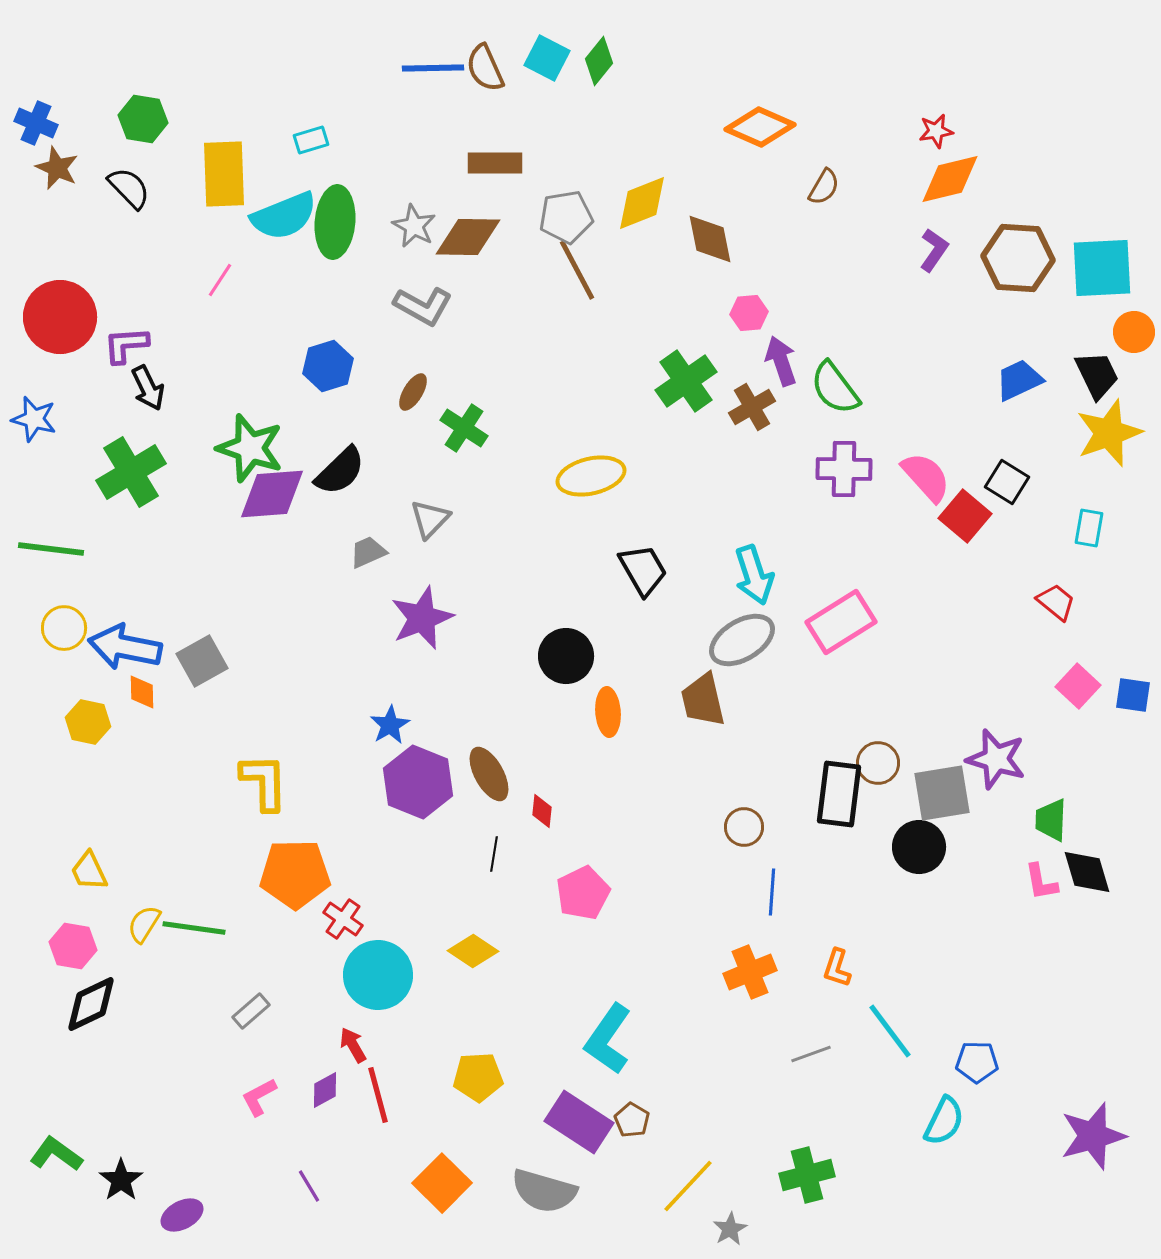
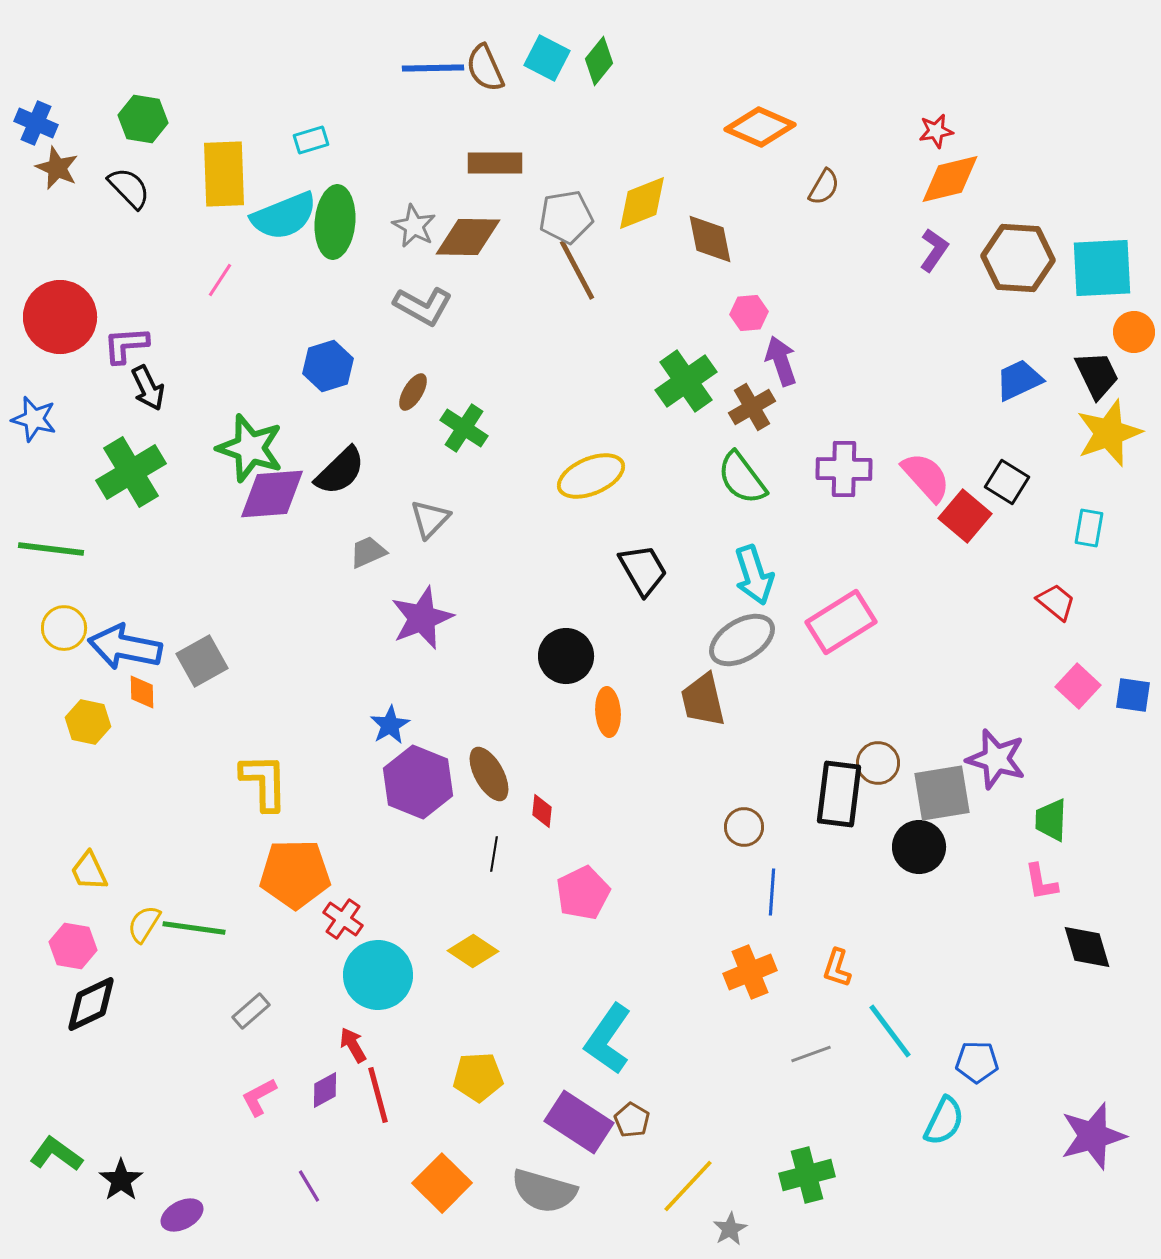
green semicircle at (835, 388): moved 93 px left, 90 px down
yellow ellipse at (591, 476): rotated 10 degrees counterclockwise
black diamond at (1087, 872): moved 75 px down
